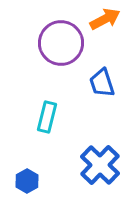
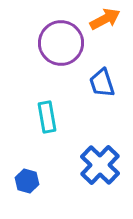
cyan rectangle: rotated 24 degrees counterclockwise
blue hexagon: rotated 15 degrees counterclockwise
